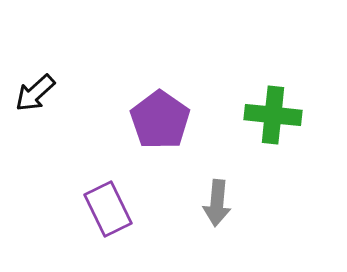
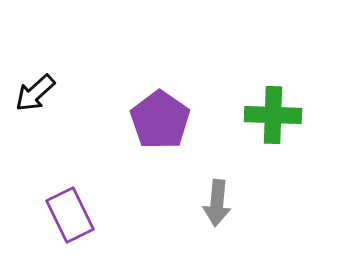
green cross: rotated 4 degrees counterclockwise
purple rectangle: moved 38 px left, 6 px down
